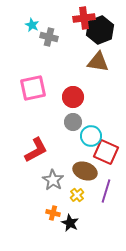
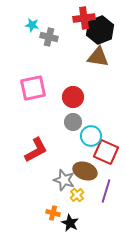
cyan star: rotated 16 degrees counterclockwise
brown triangle: moved 5 px up
gray star: moved 11 px right; rotated 15 degrees counterclockwise
